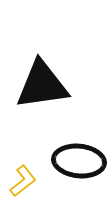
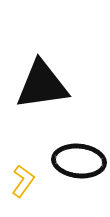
yellow L-shape: rotated 16 degrees counterclockwise
